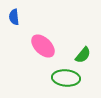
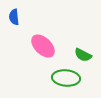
green semicircle: rotated 78 degrees clockwise
